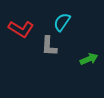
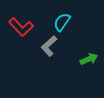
red L-shape: moved 2 px up; rotated 15 degrees clockwise
gray L-shape: rotated 45 degrees clockwise
